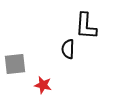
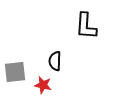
black semicircle: moved 13 px left, 12 px down
gray square: moved 8 px down
